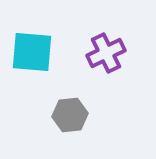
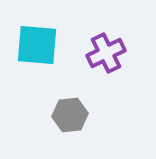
cyan square: moved 5 px right, 7 px up
